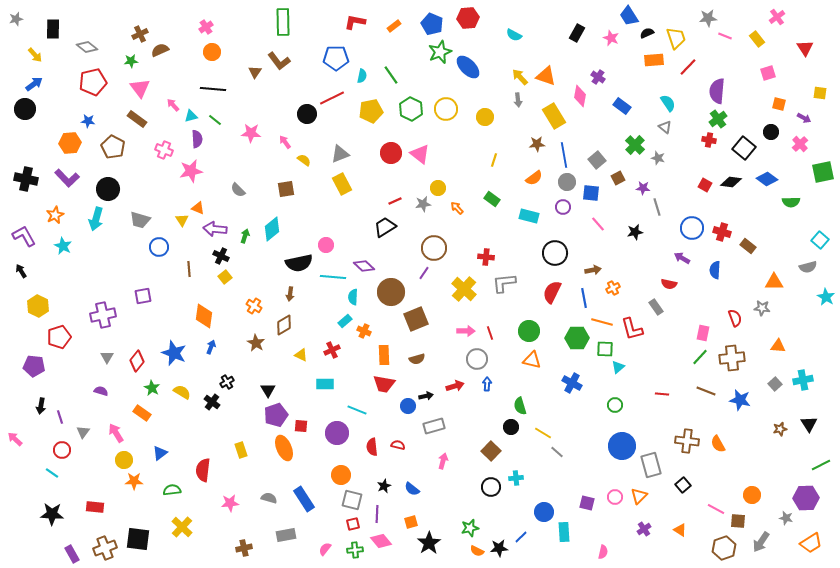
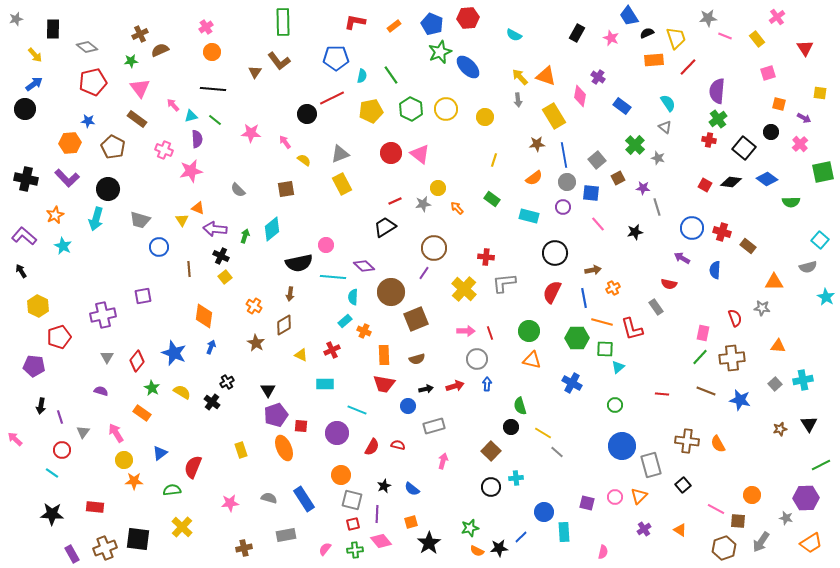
purple L-shape at (24, 236): rotated 20 degrees counterclockwise
black arrow at (426, 396): moved 7 px up
red semicircle at (372, 447): rotated 144 degrees counterclockwise
red semicircle at (203, 470): moved 10 px left, 3 px up; rotated 15 degrees clockwise
